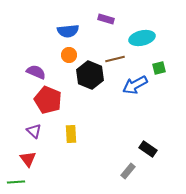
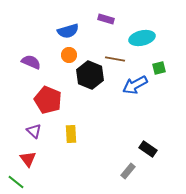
blue semicircle: rotated 10 degrees counterclockwise
brown line: rotated 24 degrees clockwise
purple semicircle: moved 5 px left, 10 px up
green line: rotated 42 degrees clockwise
